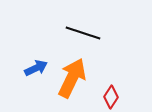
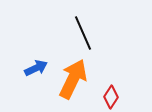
black line: rotated 48 degrees clockwise
orange arrow: moved 1 px right, 1 px down
